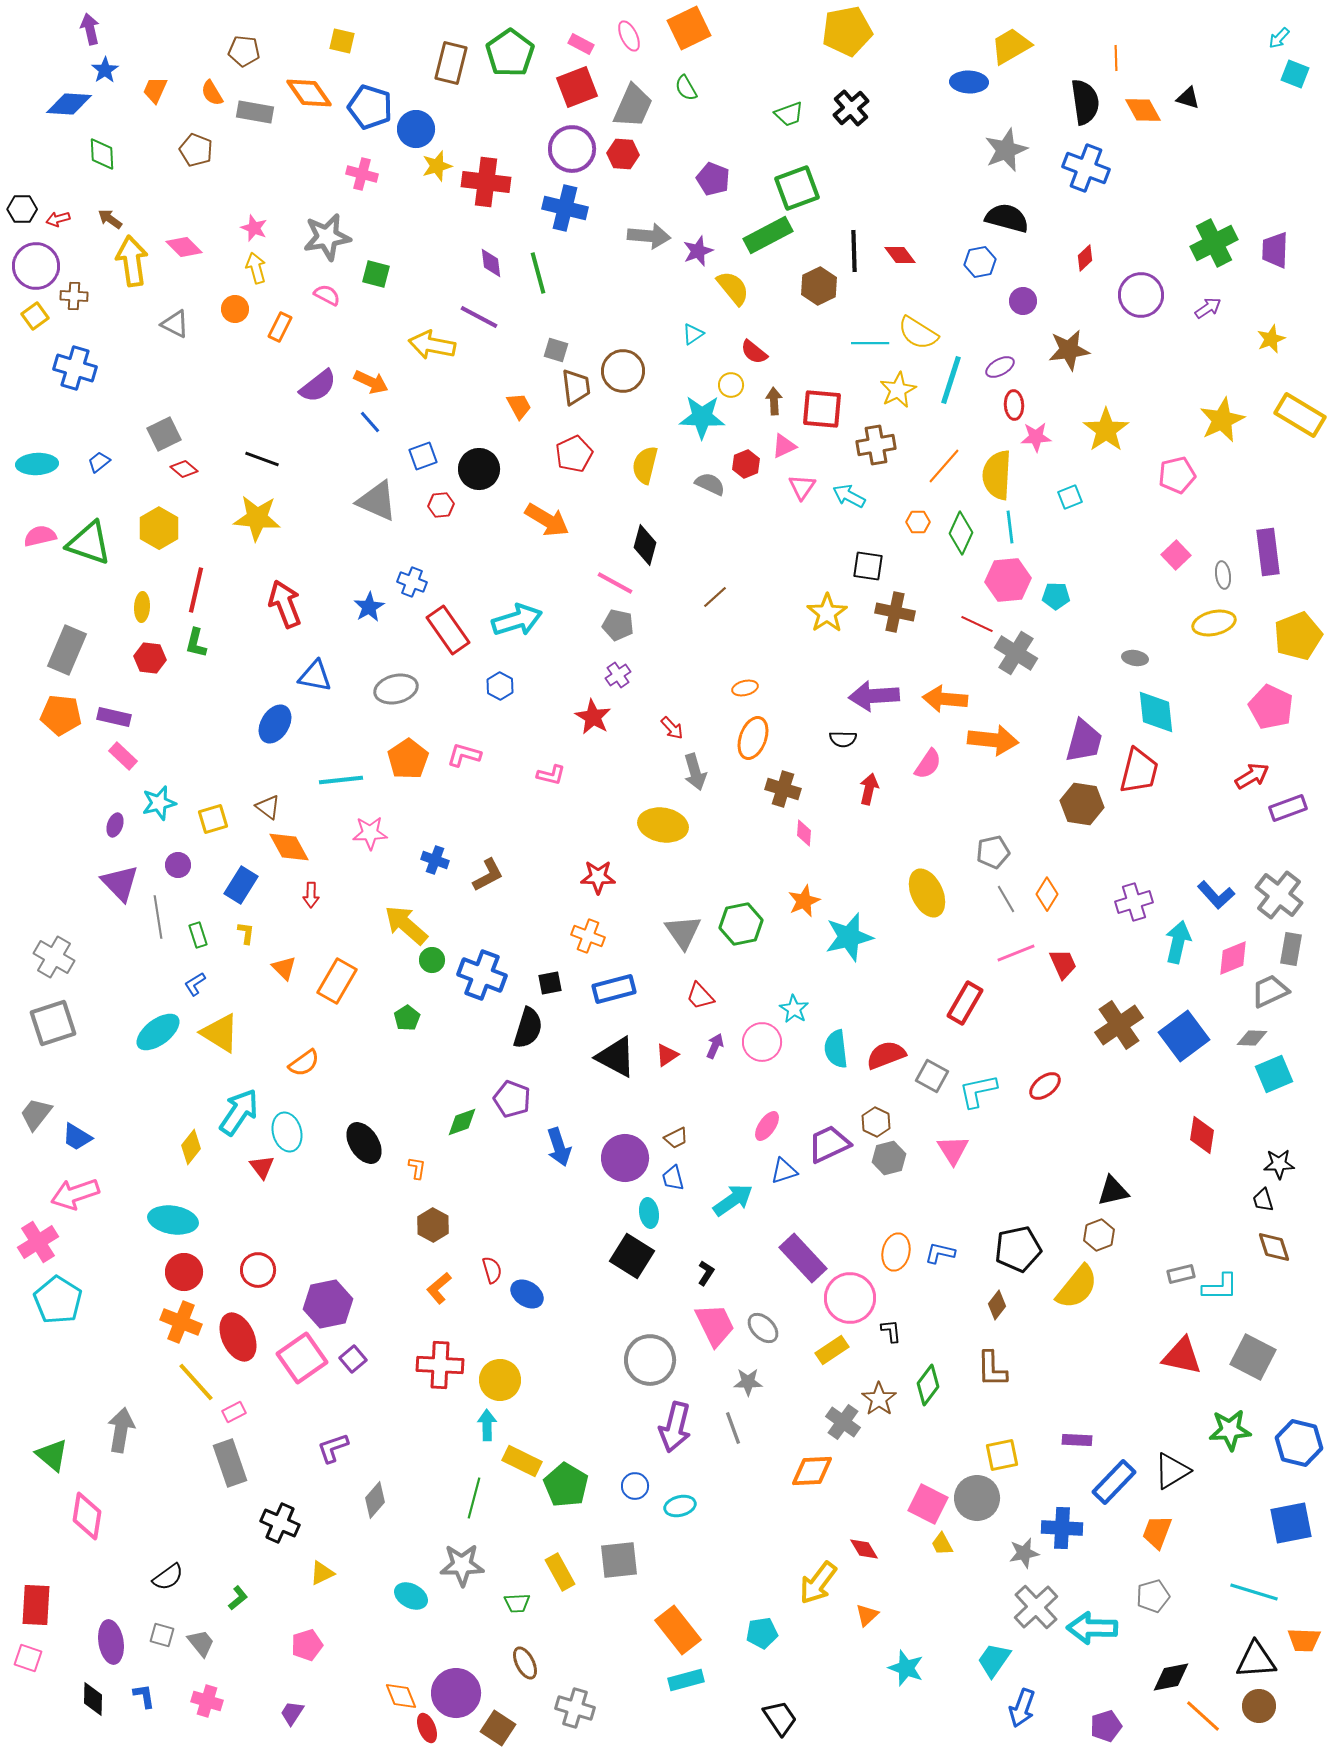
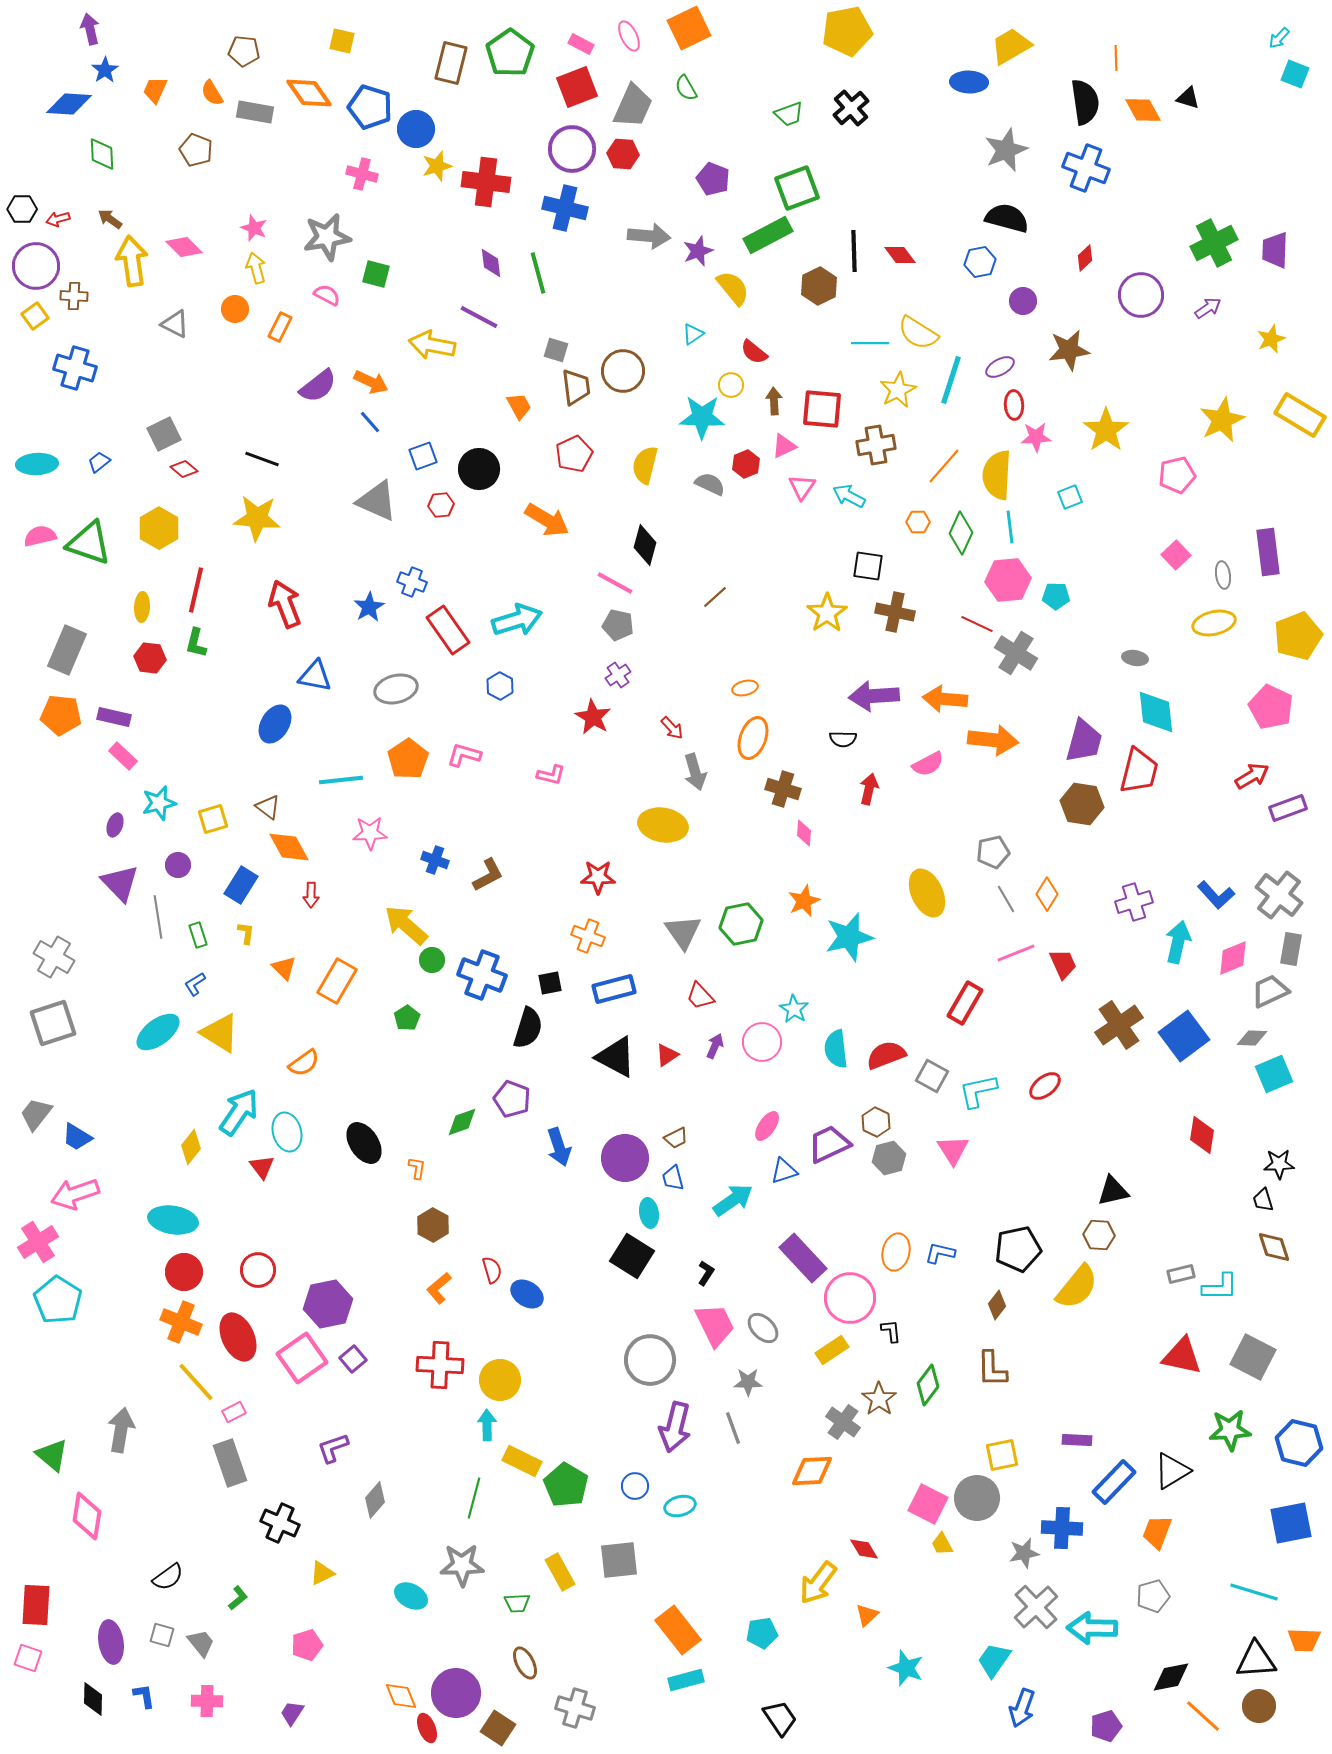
pink semicircle at (928, 764): rotated 28 degrees clockwise
brown hexagon at (1099, 1235): rotated 24 degrees clockwise
pink cross at (207, 1701): rotated 16 degrees counterclockwise
